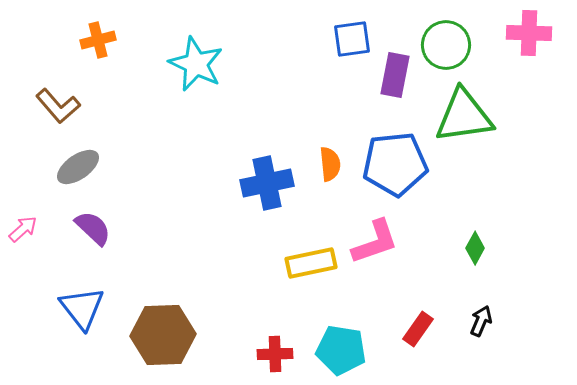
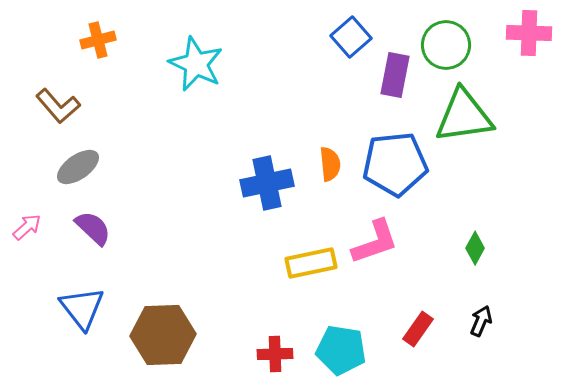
blue square: moved 1 px left, 2 px up; rotated 33 degrees counterclockwise
pink arrow: moved 4 px right, 2 px up
